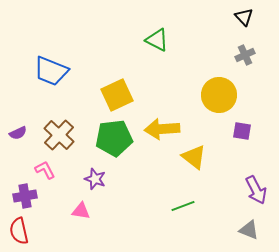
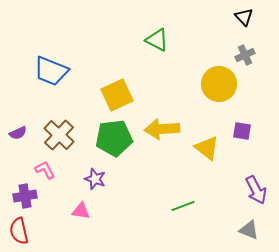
yellow circle: moved 11 px up
yellow triangle: moved 13 px right, 9 px up
